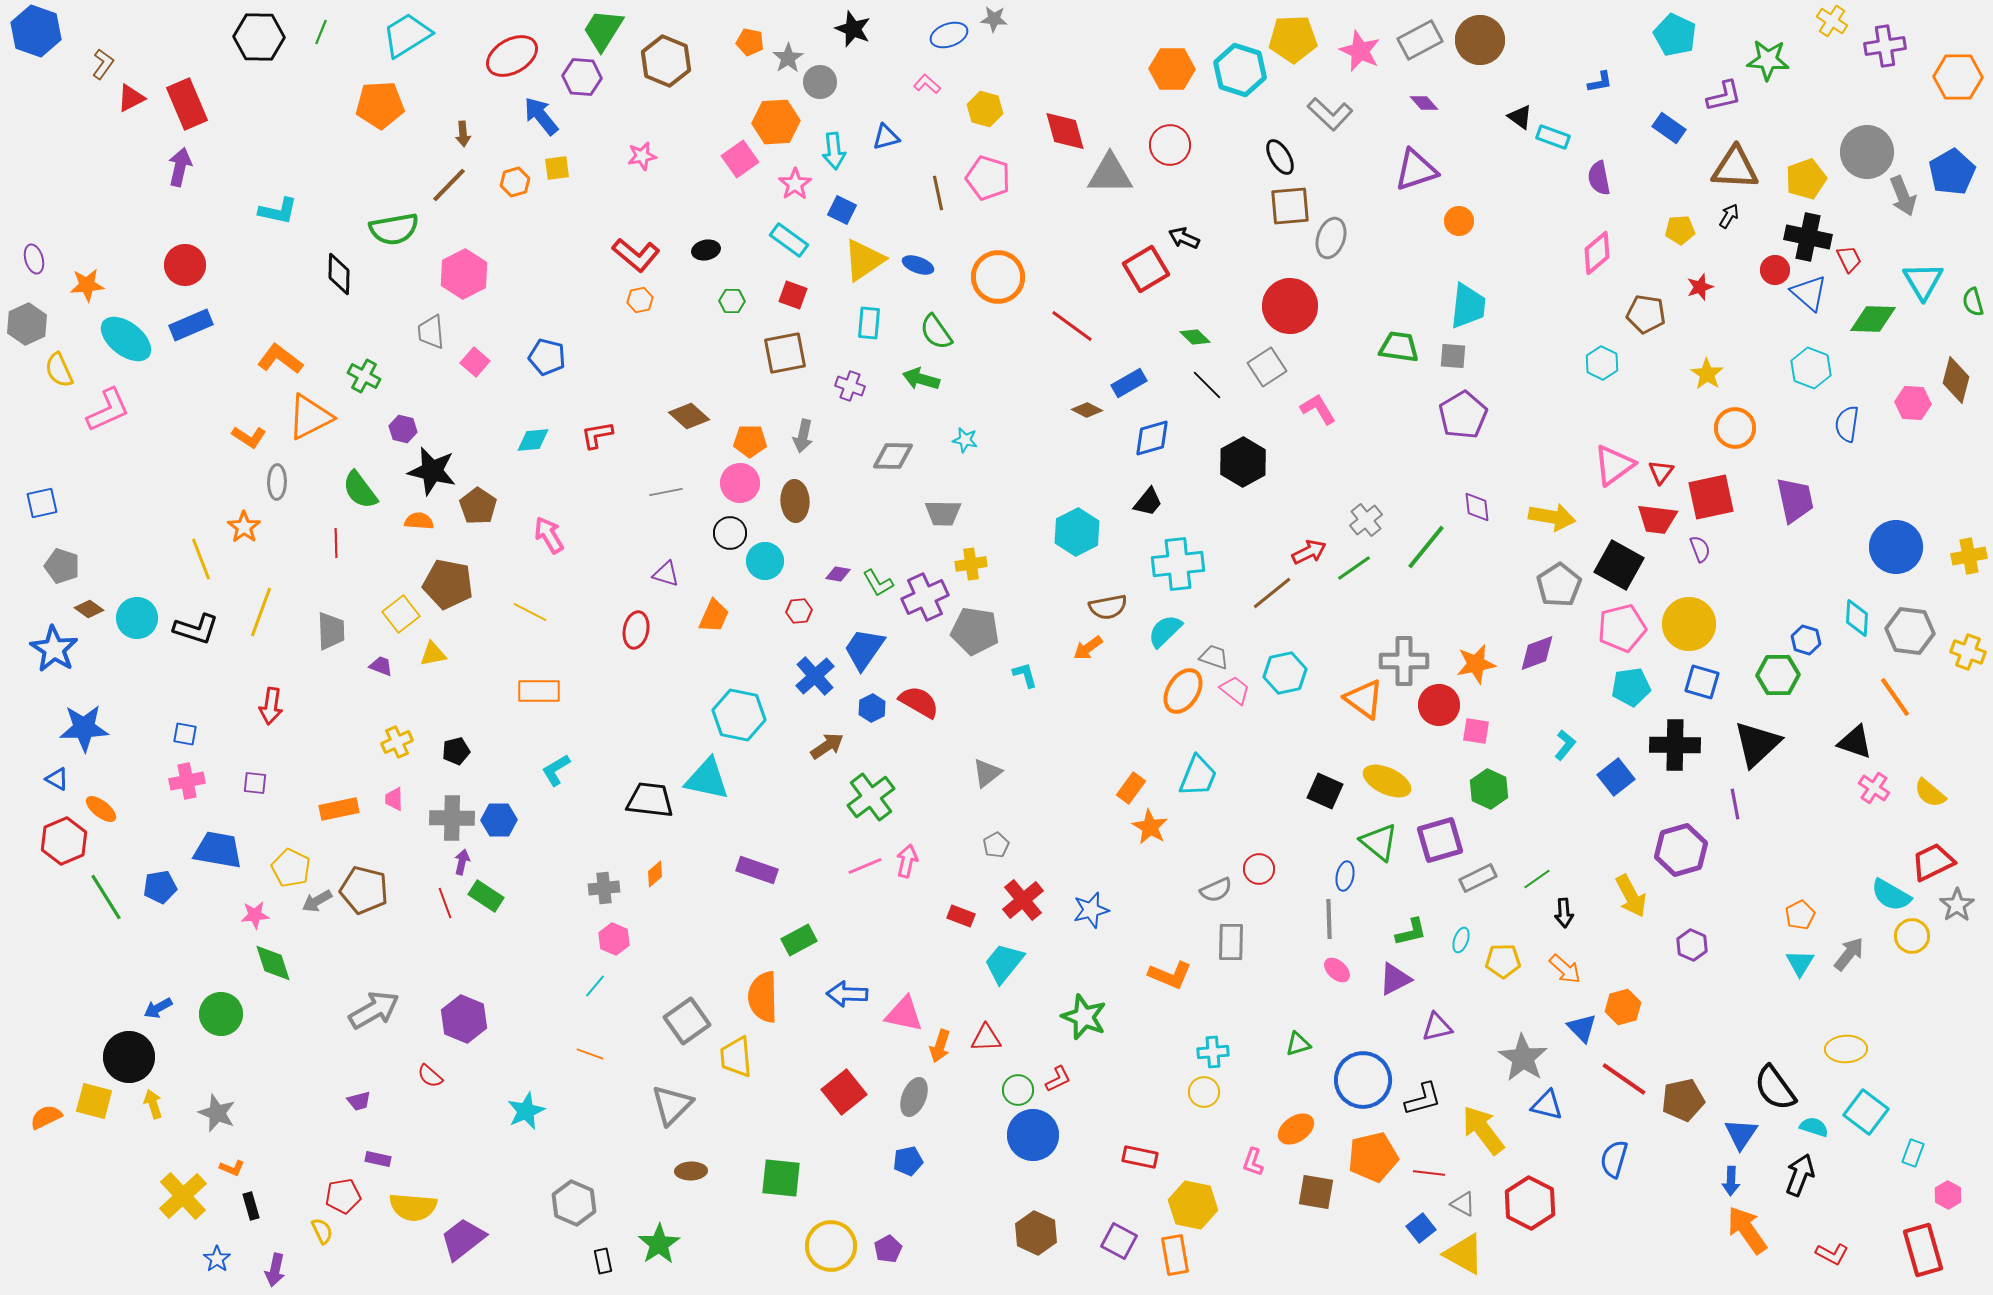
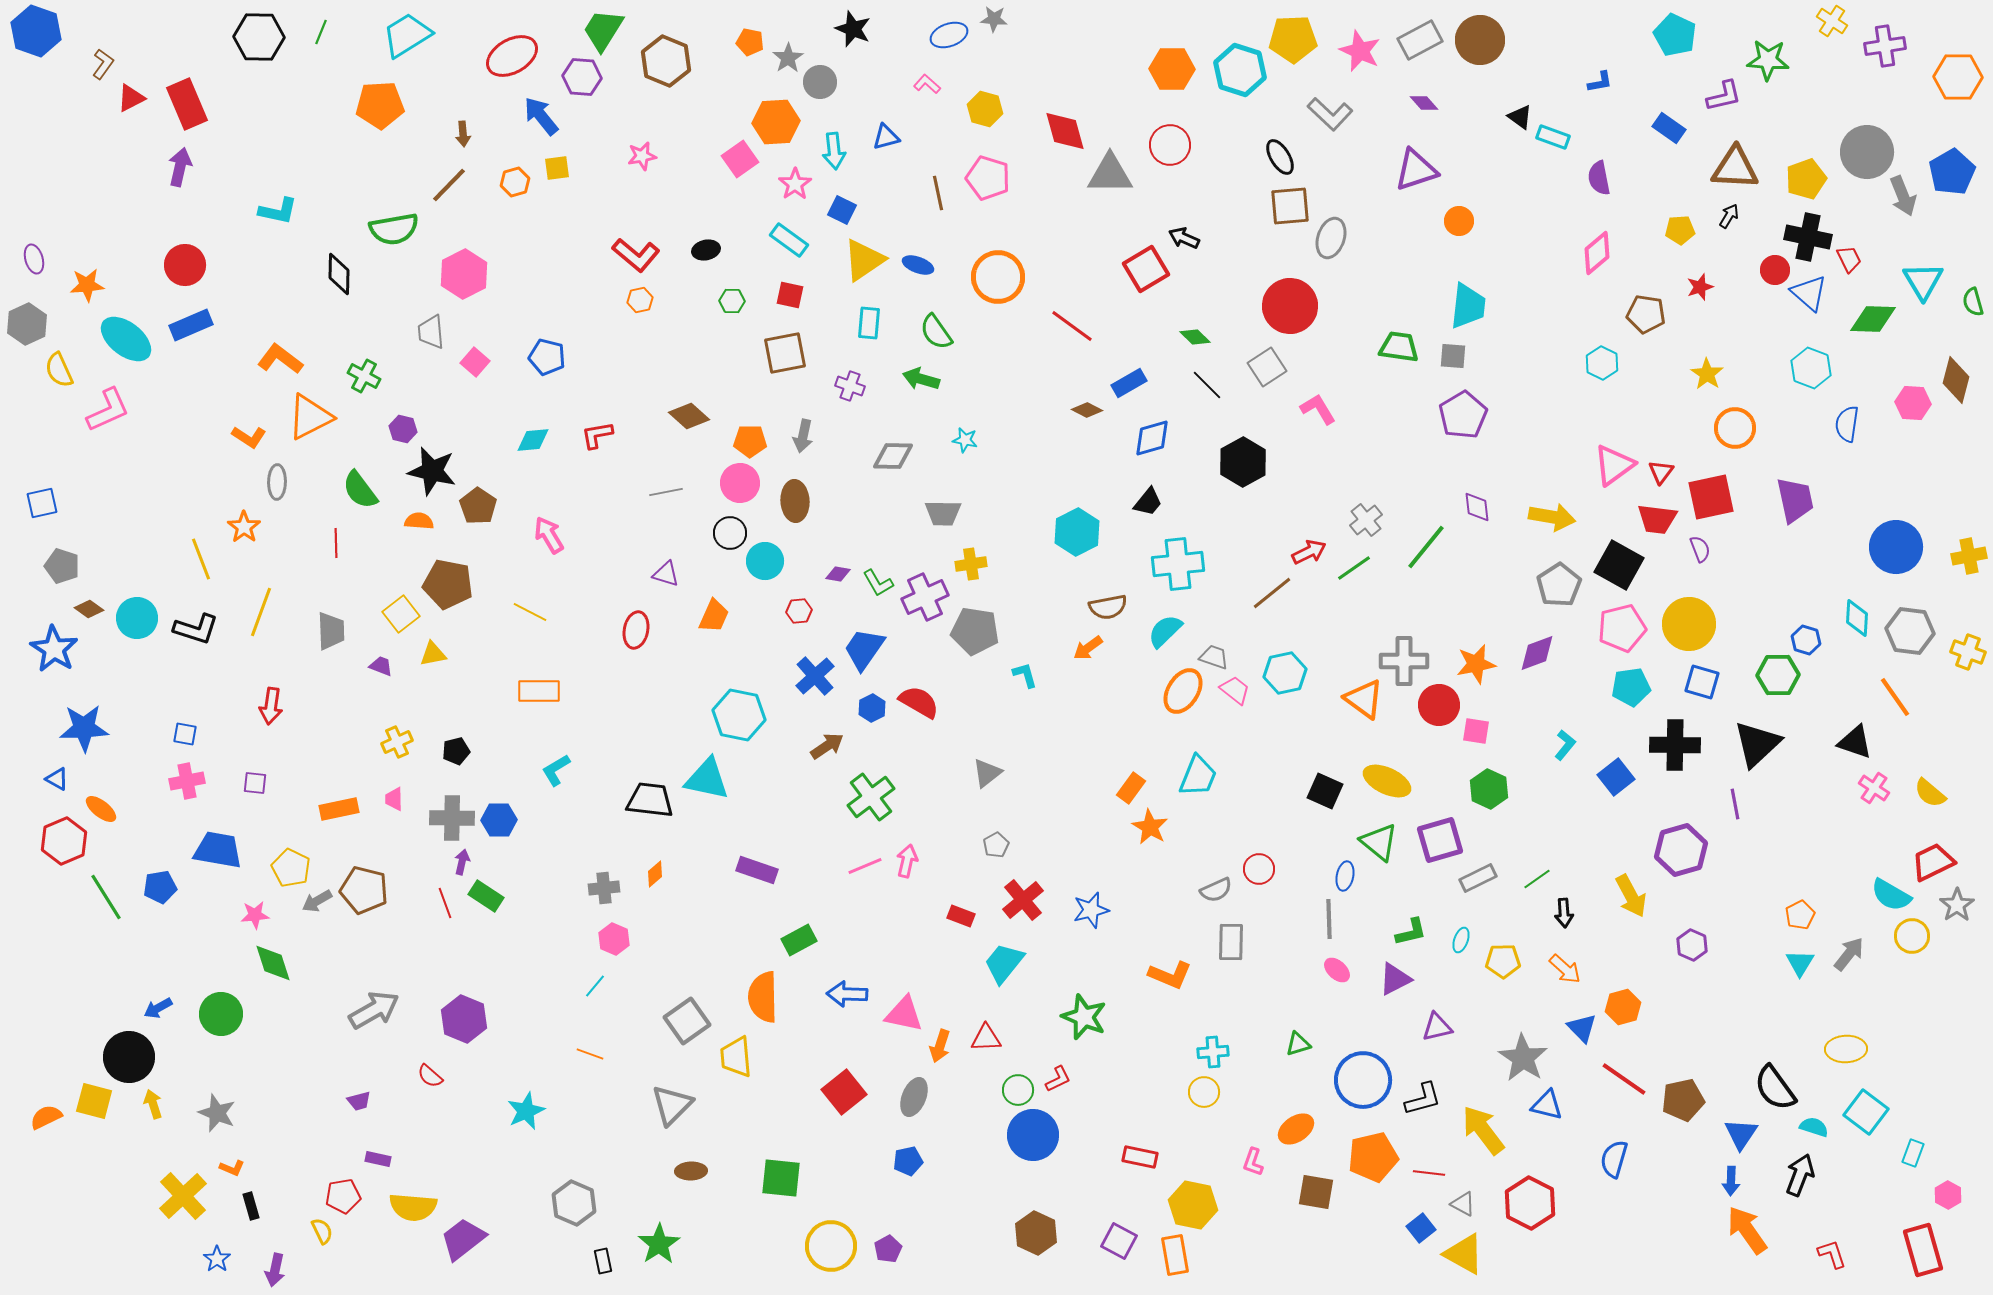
red square at (793, 295): moved 3 px left; rotated 8 degrees counterclockwise
red L-shape at (1832, 1254): rotated 136 degrees counterclockwise
